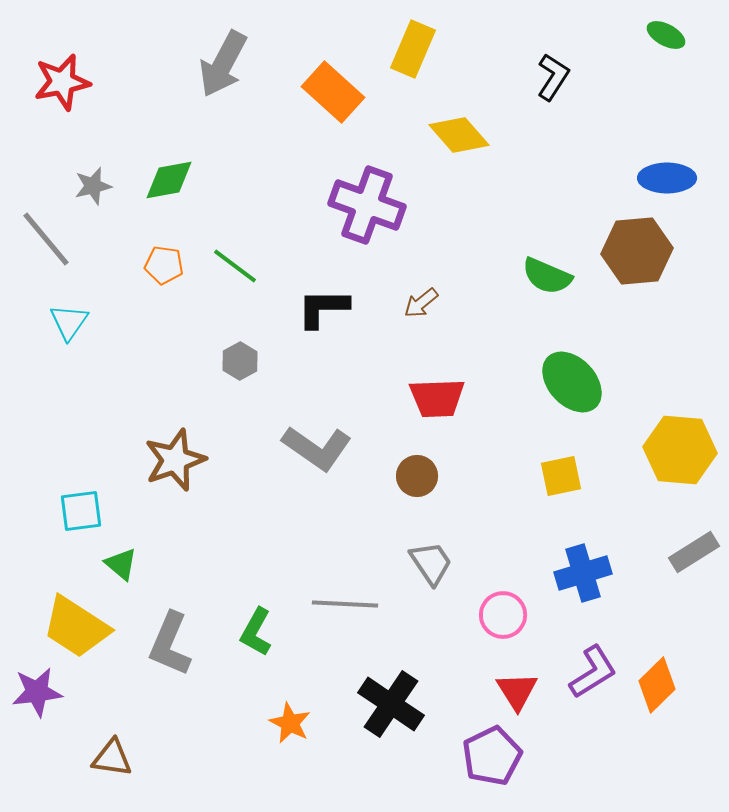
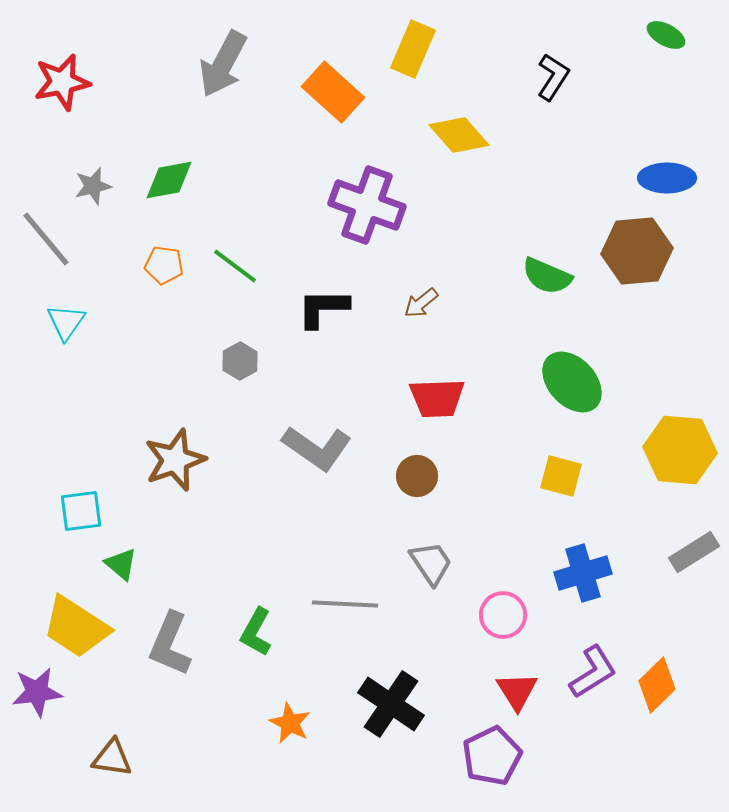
cyan triangle at (69, 322): moved 3 px left
yellow square at (561, 476): rotated 27 degrees clockwise
